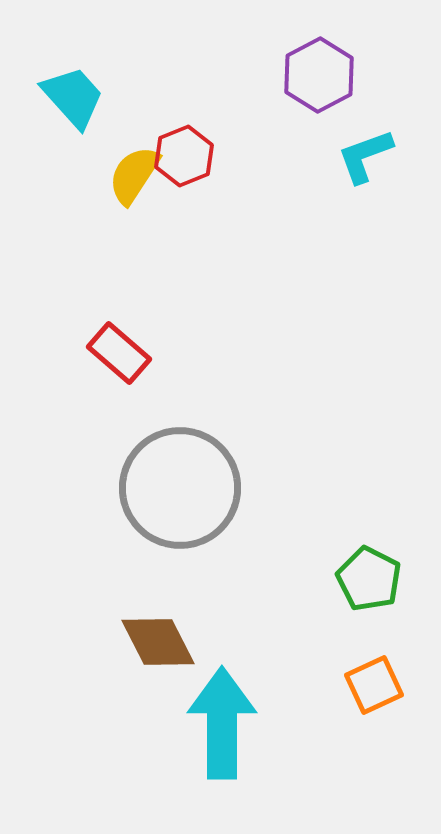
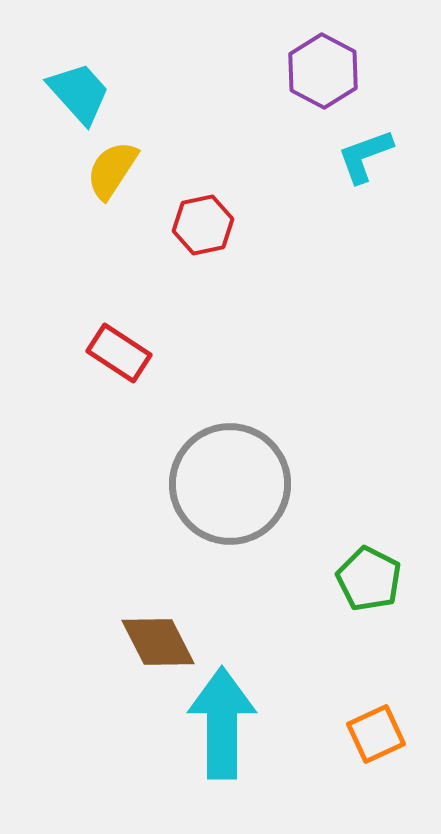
purple hexagon: moved 4 px right, 4 px up; rotated 4 degrees counterclockwise
cyan trapezoid: moved 6 px right, 4 px up
red hexagon: moved 19 px right, 69 px down; rotated 10 degrees clockwise
yellow semicircle: moved 22 px left, 5 px up
red rectangle: rotated 8 degrees counterclockwise
gray circle: moved 50 px right, 4 px up
orange square: moved 2 px right, 49 px down
